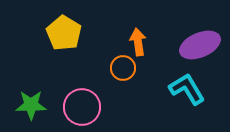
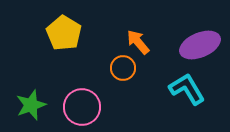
orange arrow: rotated 32 degrees counterclockwise
green star: rotated 20 degrees counterclockwise
